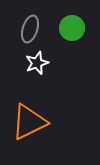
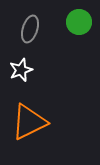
green circle: moved 7 px right, 6 px up
white star: moved 16 px left, 7 px down
